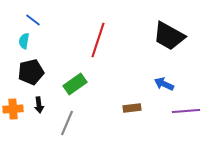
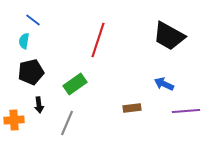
orange cross: moved 1 px right, 11 px down
